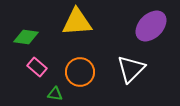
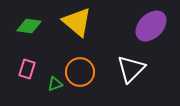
yellow triangle: rotated 44 degrees clockwise
green diamond: moved 3 px right, 11 px up
pink rectangle: moved 10 px left, 2 px down; rotated 66 degrees clockwise
green triangle: moved 10 px up; rotated 28 degrees counterclockwise
